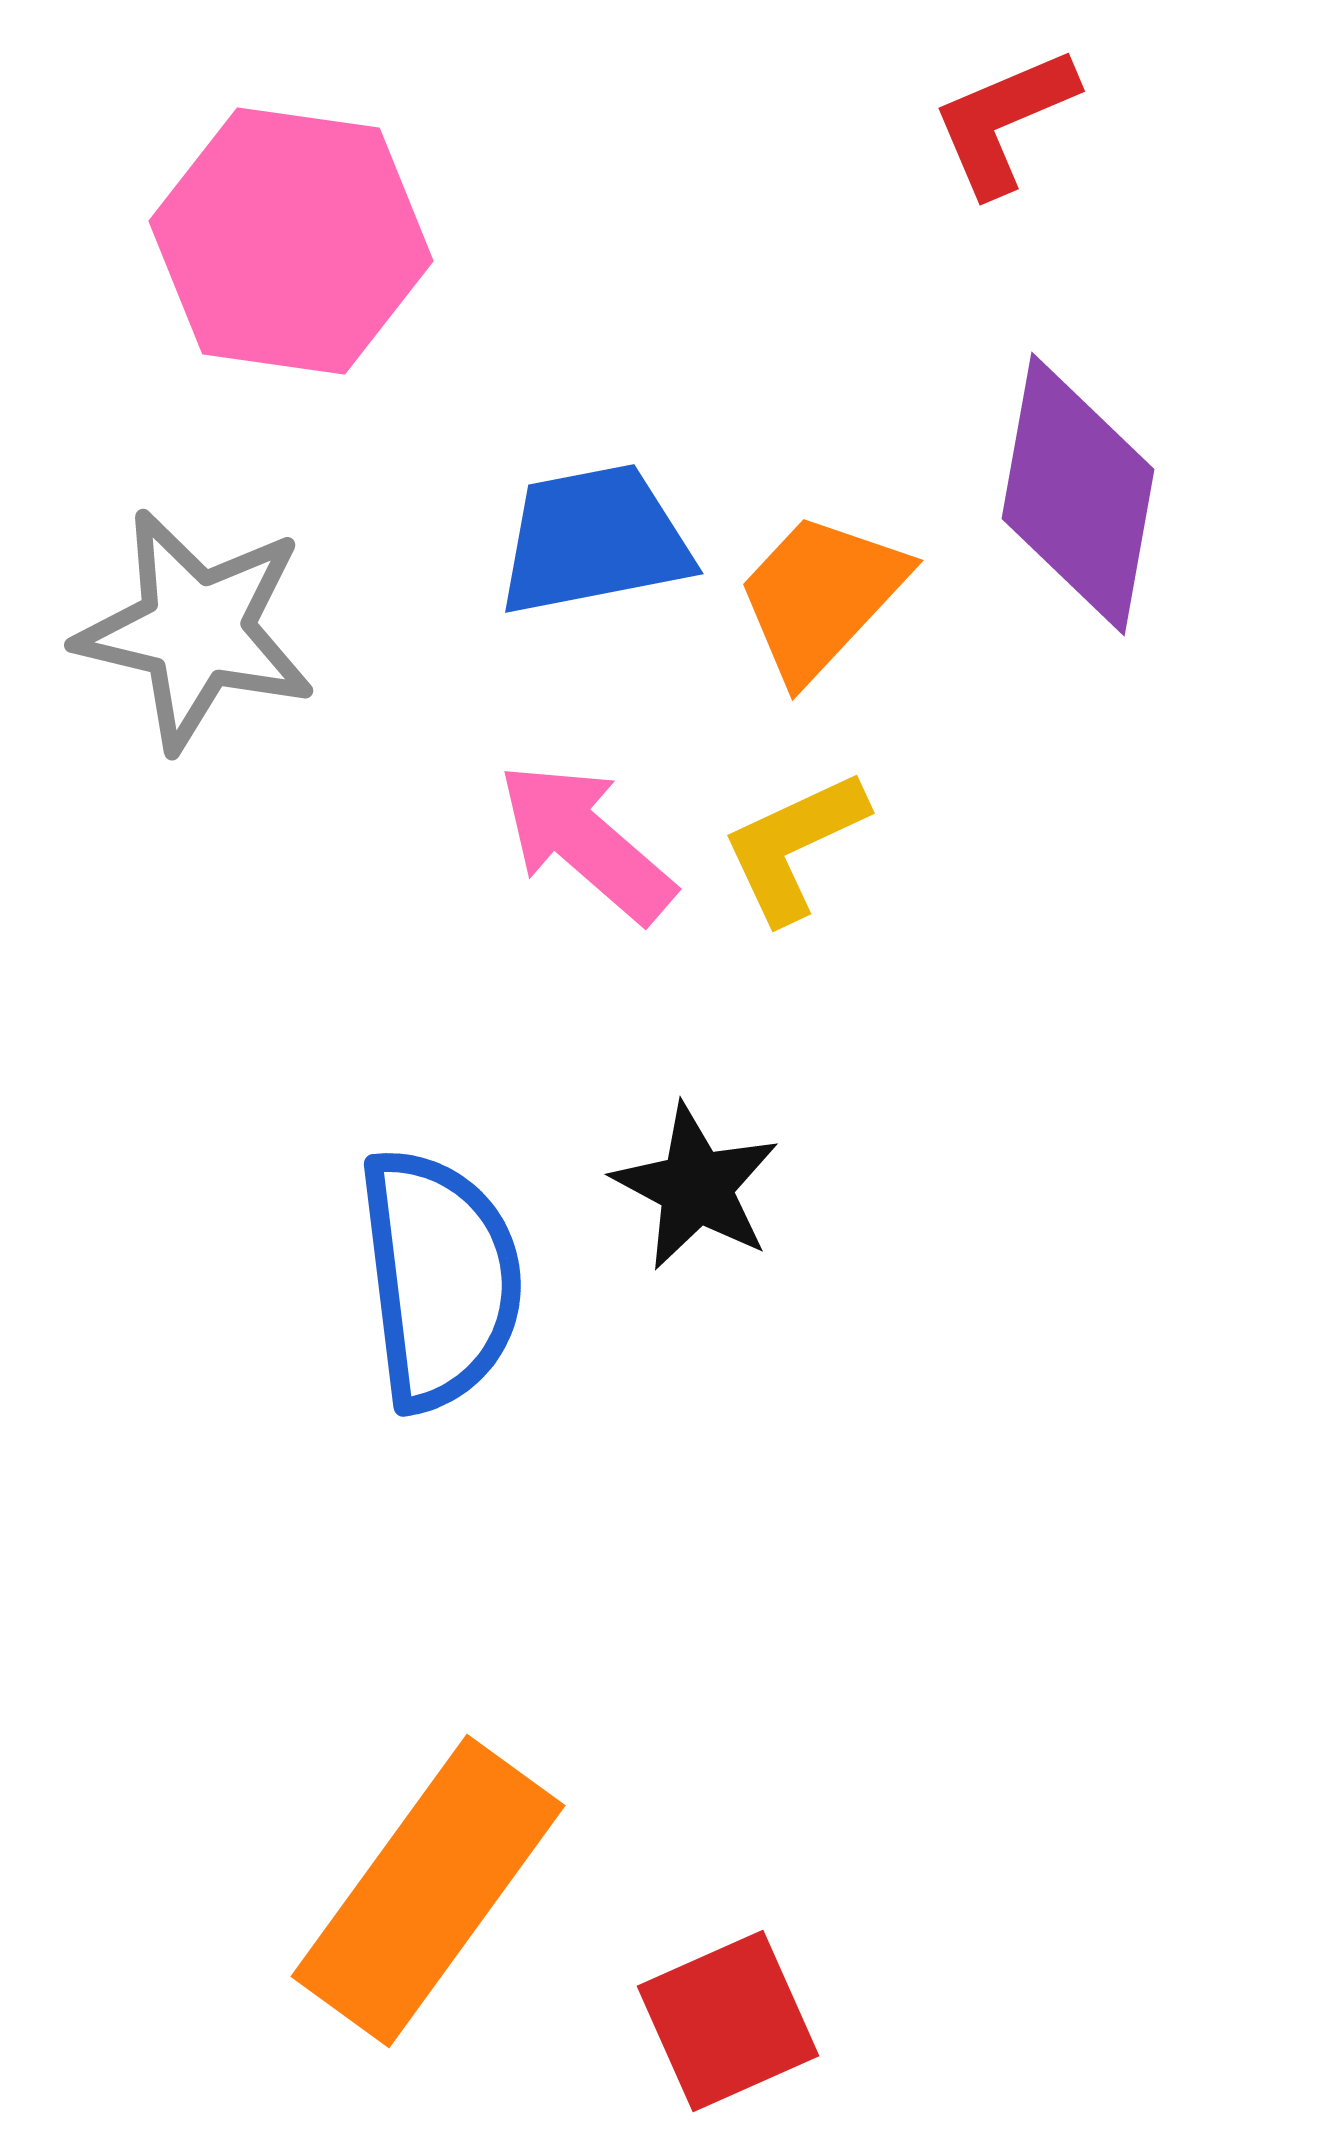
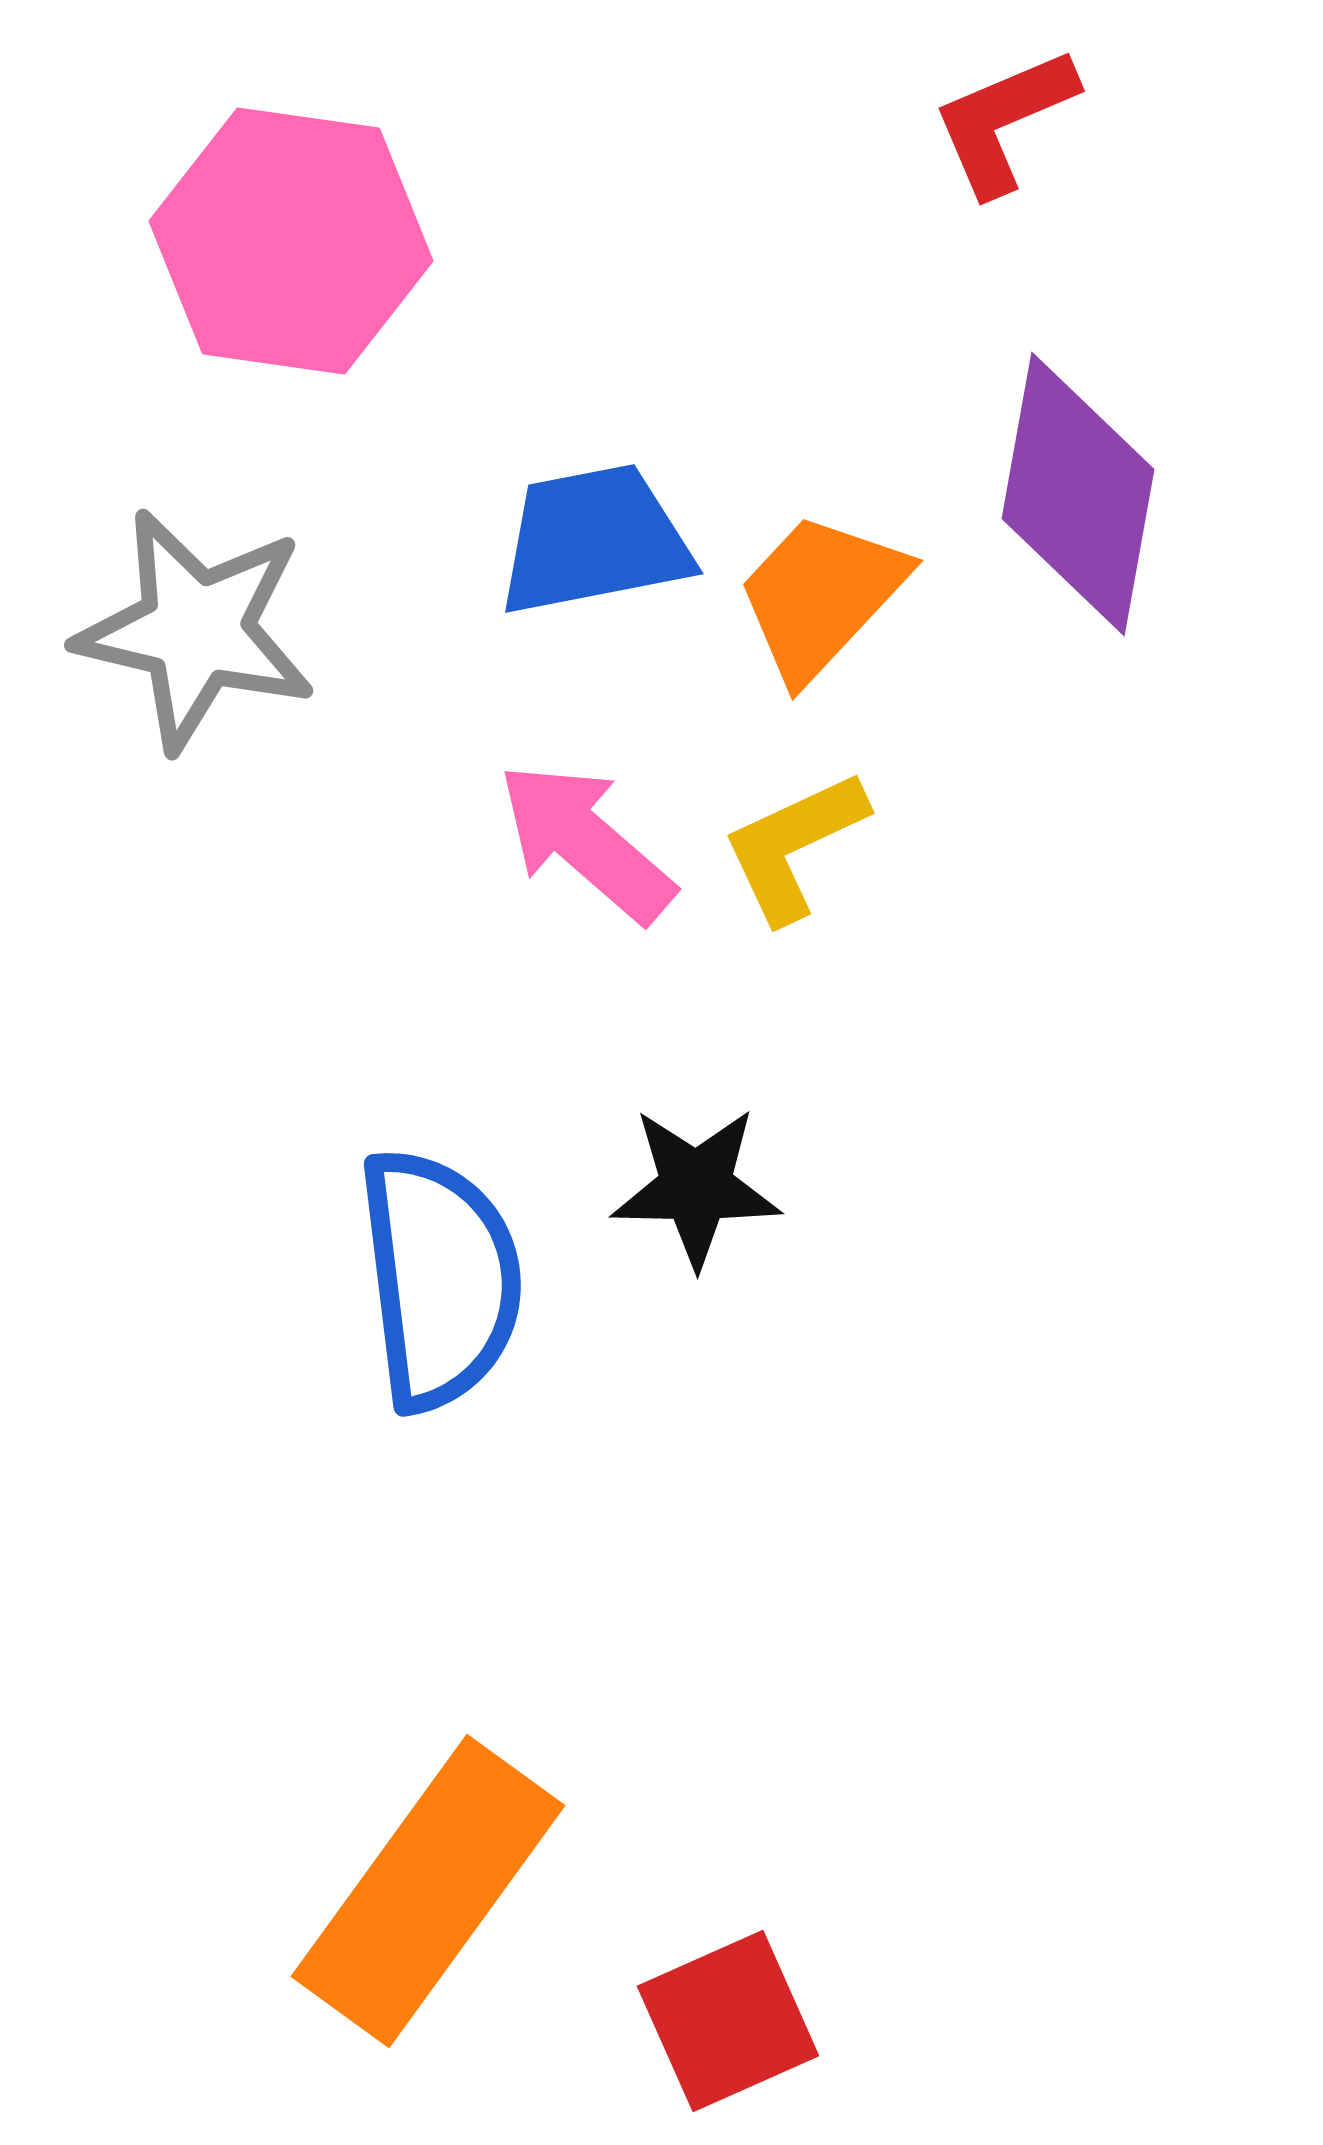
black star: rotated 27 degrees counterclockwise
